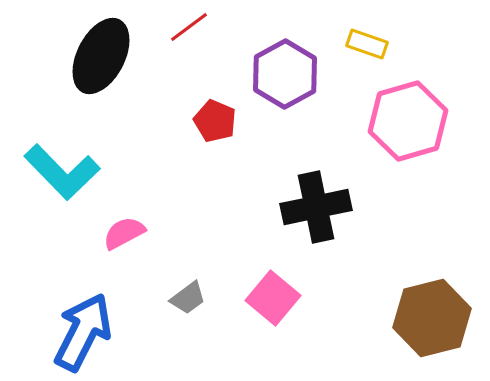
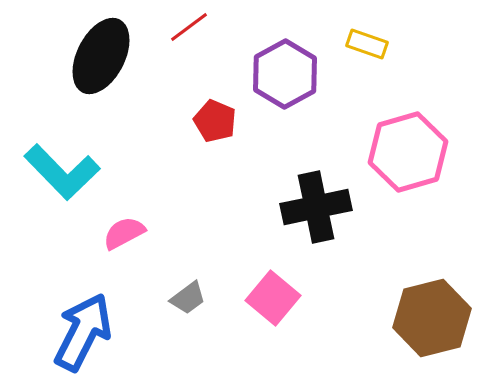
pink hexagon: moved 31 px down
